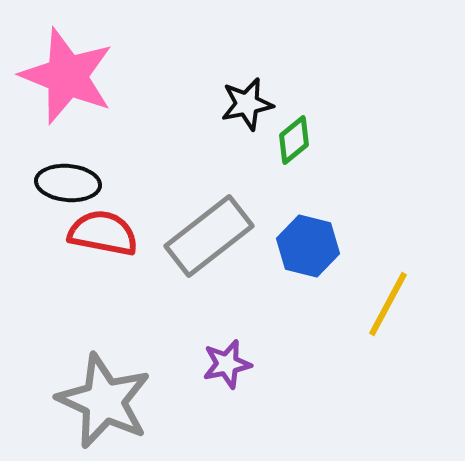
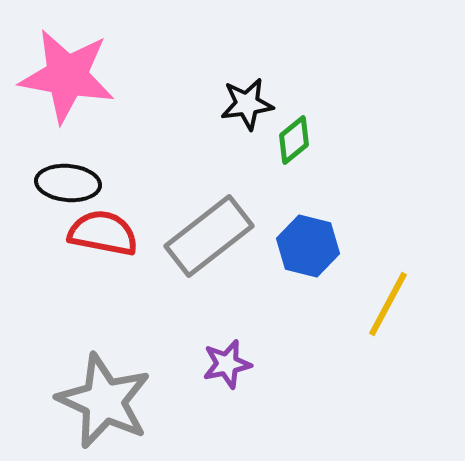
pink star: rotated 12 degrees counterclockwise
black star: rotated 4 degrees clockwise
